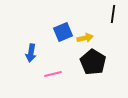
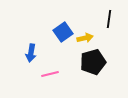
black line: moved 4 px left, 5 px down
blue square: rotated 12 degrees counterclockwise
black pentagon: rotated 25 degrees clockwise
pink line: moved 3 px left
